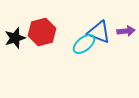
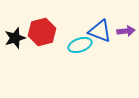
blue triangle: moved 1 px right, 1 px up
cyan ellipse: moved 4 px left, 1 px down; rotated 20 degrees clockwise
